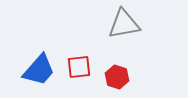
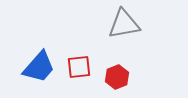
blue trapezoid: moved 3 px up
red hexagon: rotated 20 degrees clockwise
